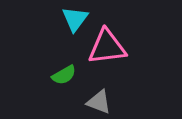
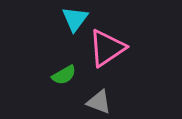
pink triangle: moved 1 px down; rotated 27 degrees counterclockwise
